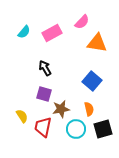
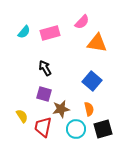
pink rectangle: moved 2 px left; rotated 12 degrees clockwise
